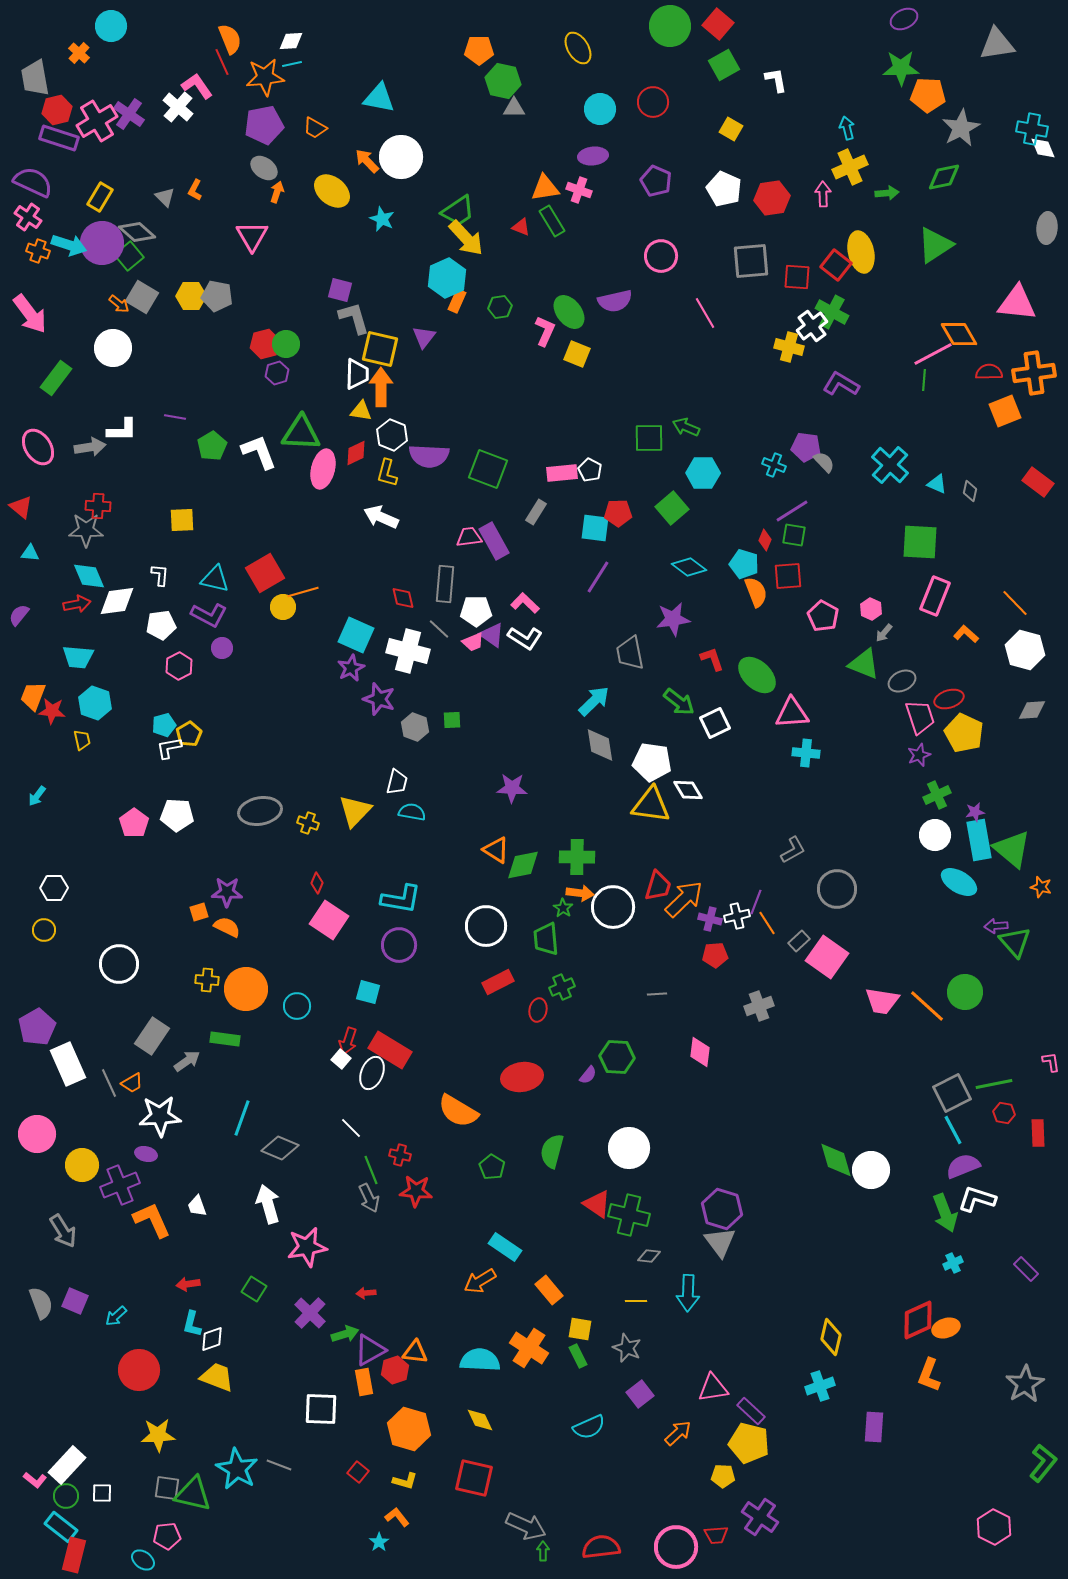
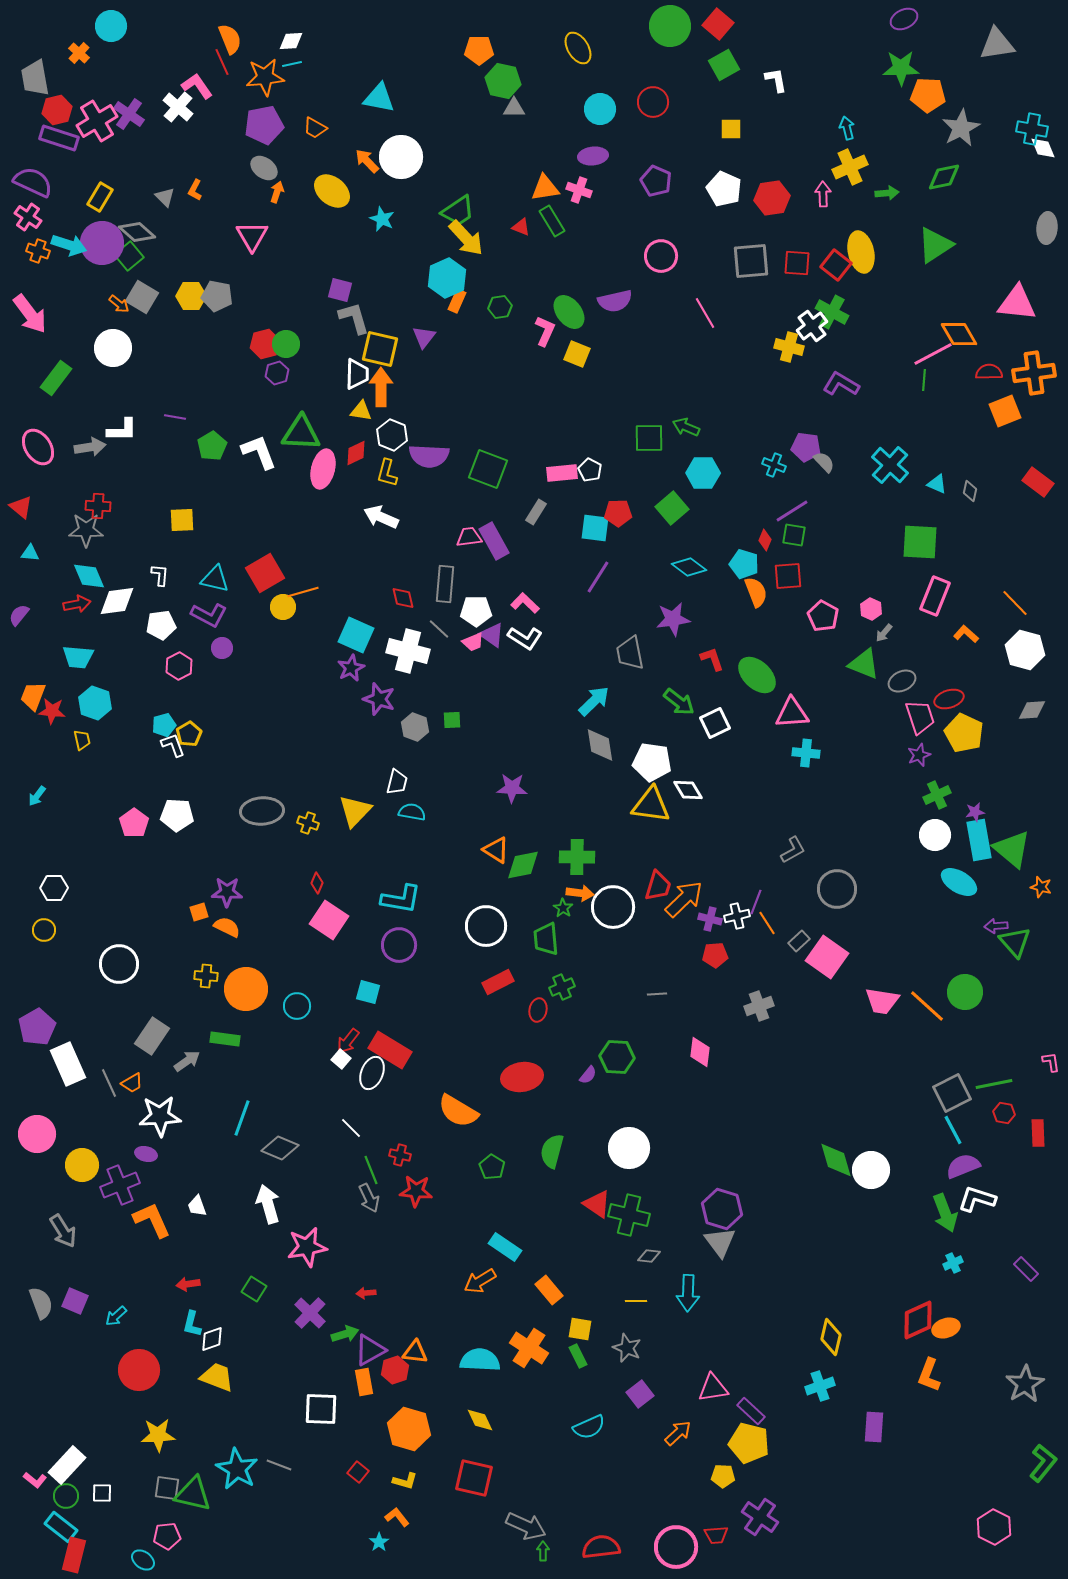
yellow square at (731, 129): rotated 30 degrees counterclockwise
red square at (797, 277): moved 14 px up
white L-shape at (169, 748): moved 4 px right, 3 px up; rotated 80 degrees clockwise
gray ellipse at (260, 811): moved 2 px right; rotated 6 degrees clockwise
yellow cross at (207, 980): moved 1 px left, 4 px up
red arrow at (348, 1041): rotated 20 degrees clockwise
